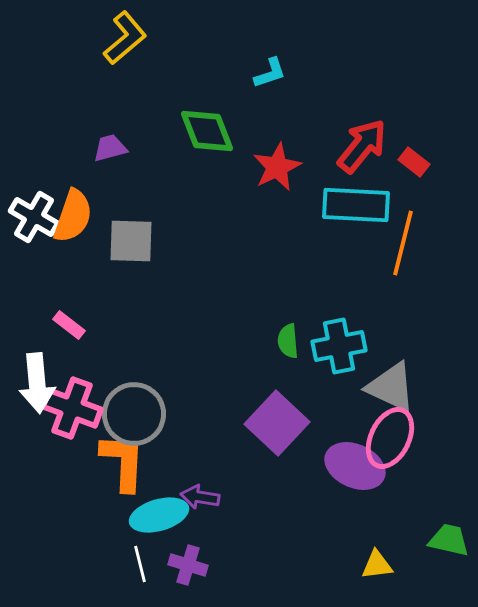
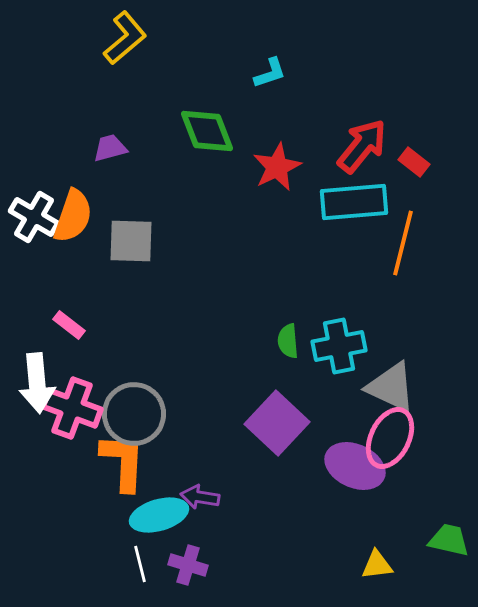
cyan rectangle: moved 2 px left, 3 px up; rotated 8 degrees counterclockwise
